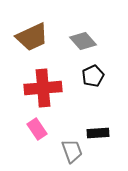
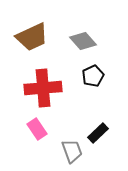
black rectangle: rotated 40 degrees counterclockwise
